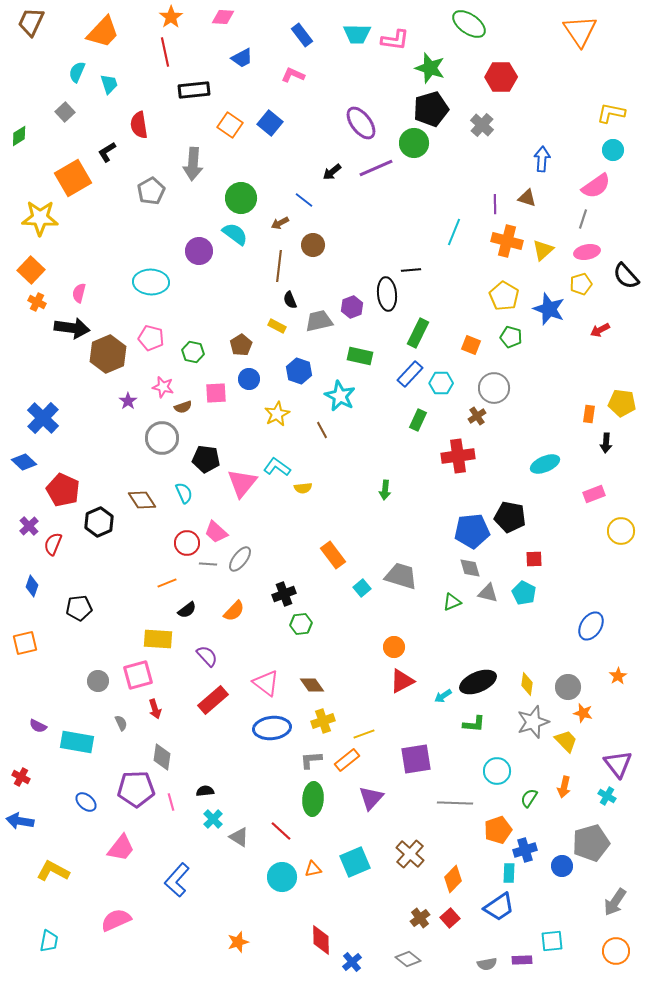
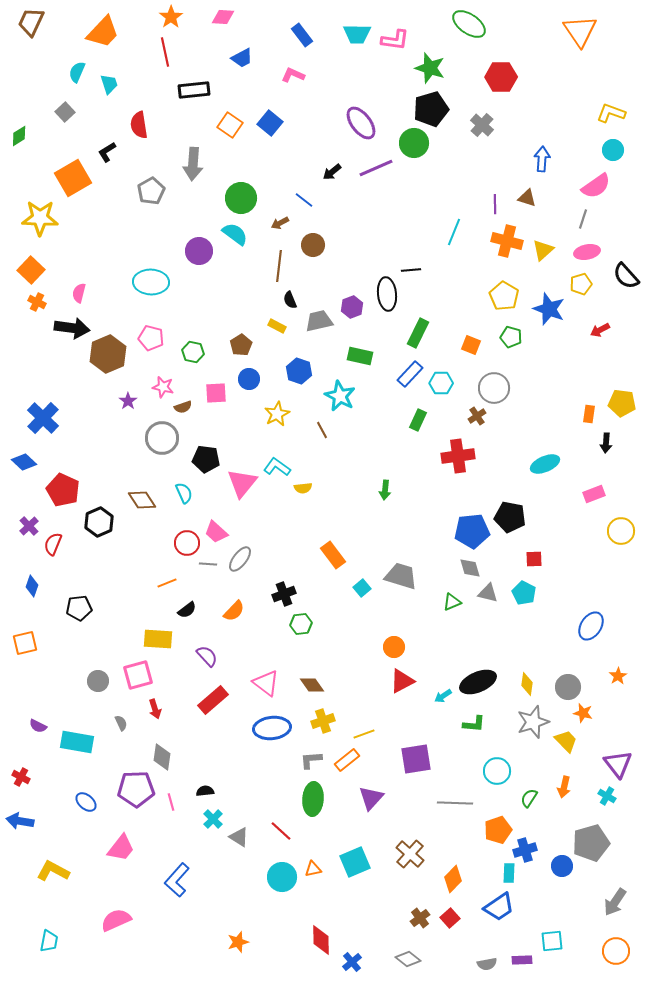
yellow L-shape at (611, 113): rotated 8 degrees clockwise
